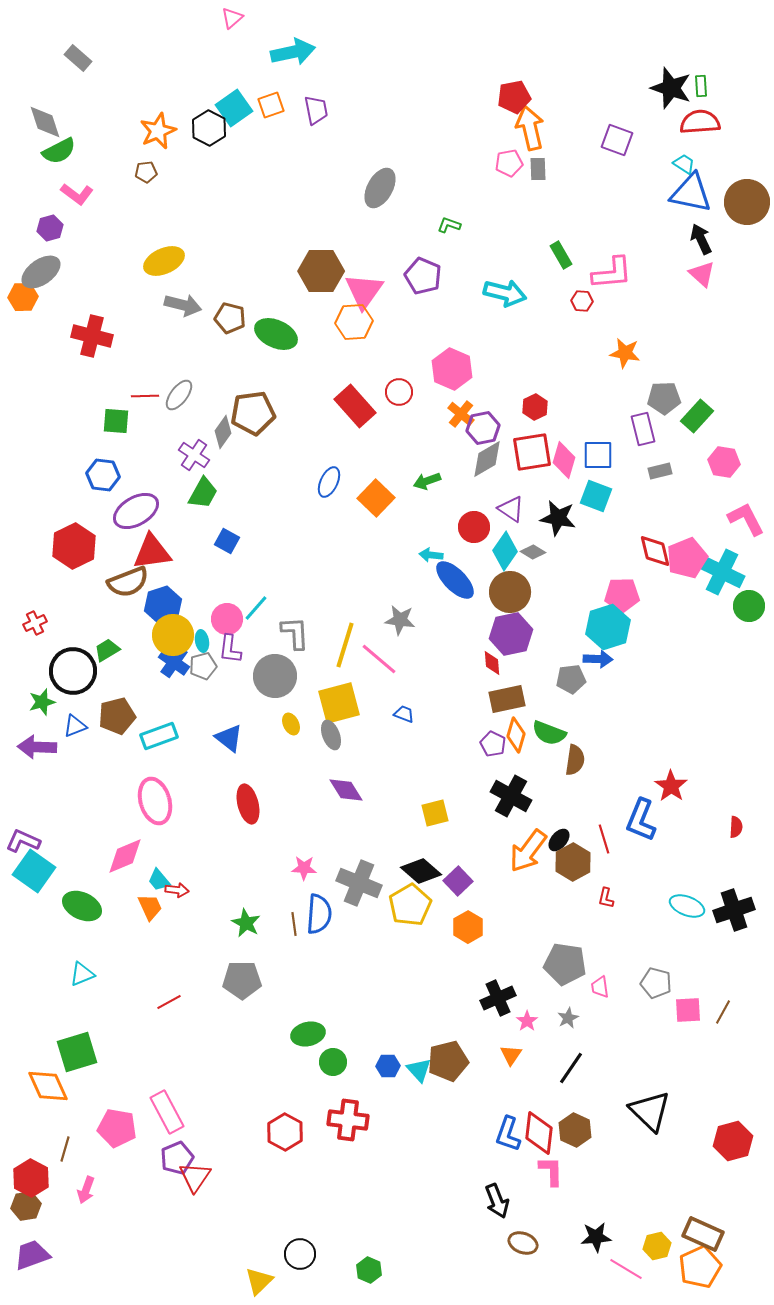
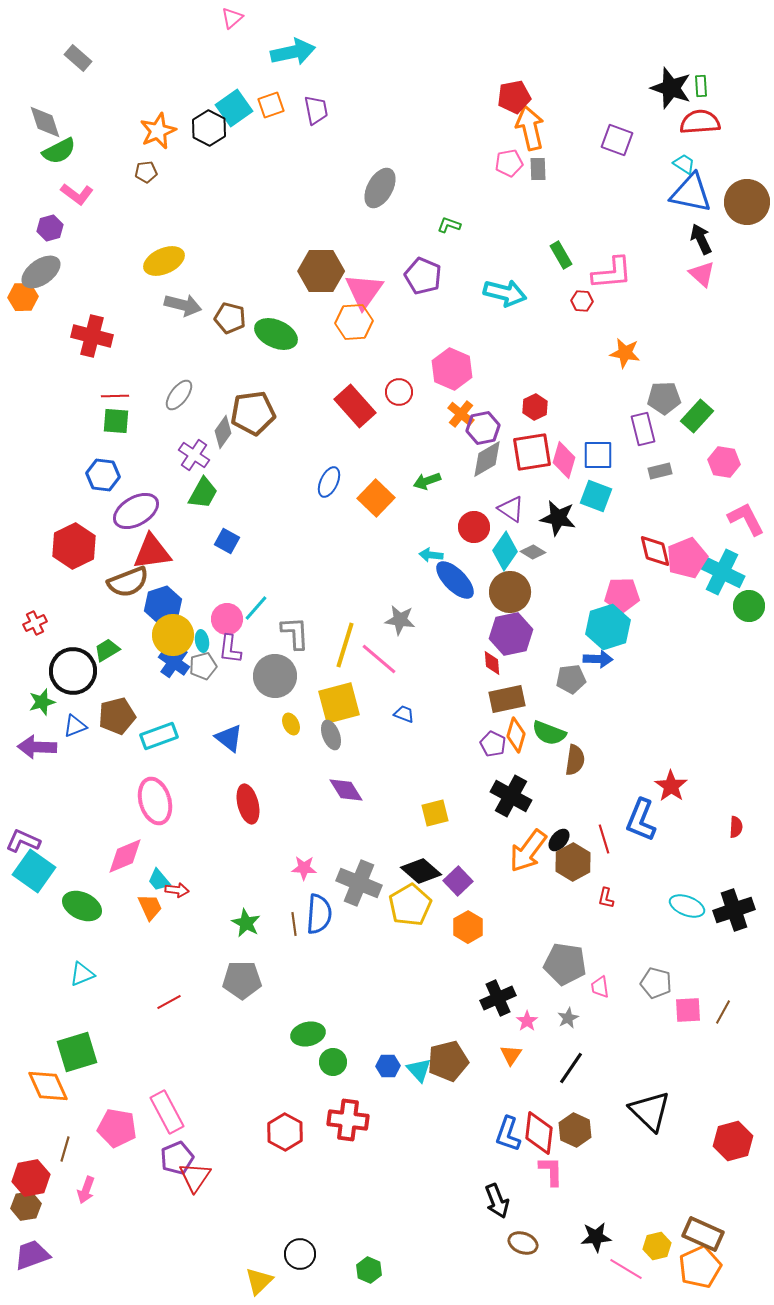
red line at (145, 396): moved 30 px left
red hexagon at (31, 1178): rotated 21 degrees clockwise
